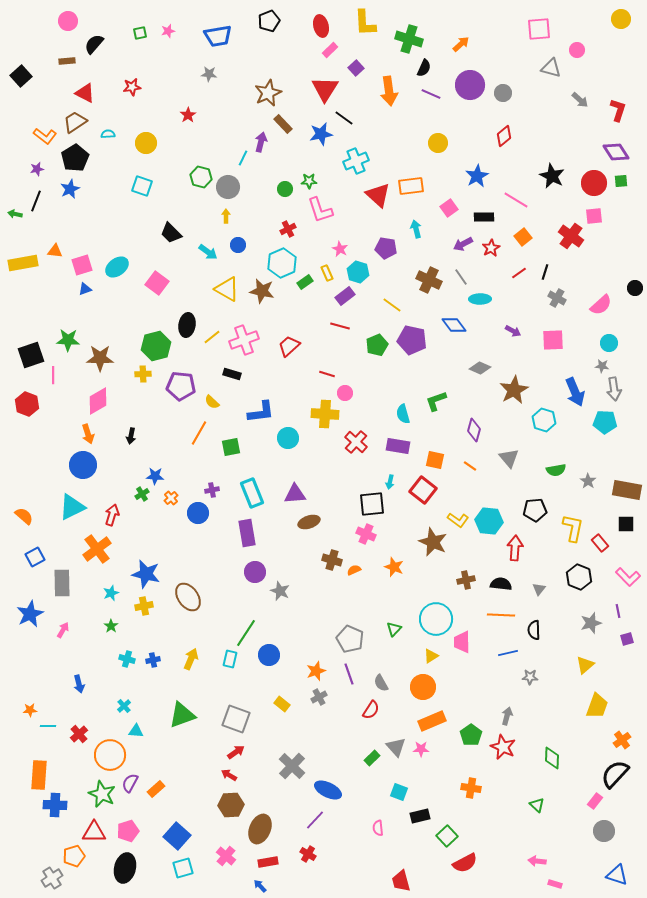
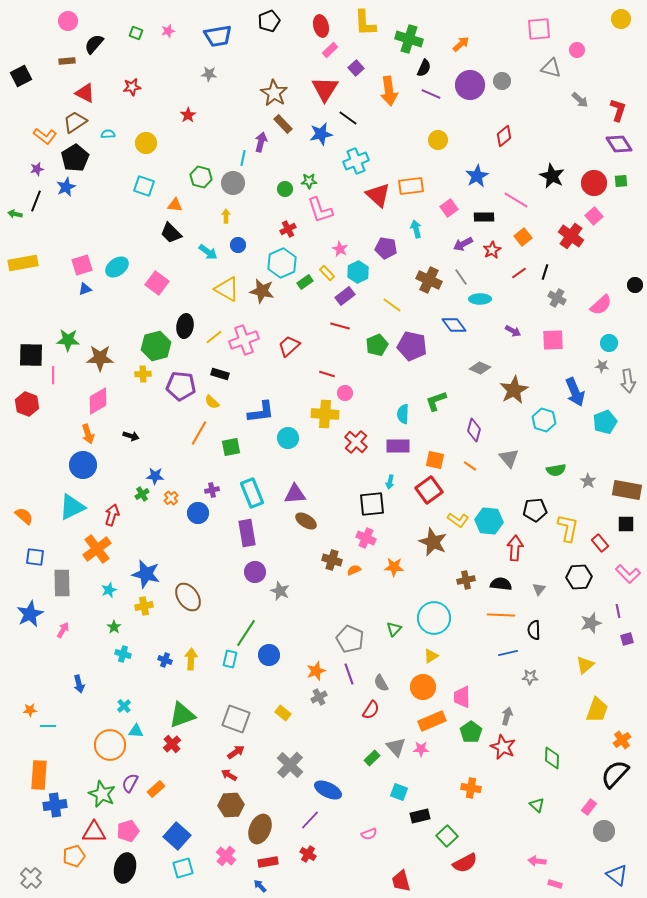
green square at (140, 33): moved 4 px left; rotated 32 degrees clockwise
black square at (21, 76): rotated 15 degrees clockwise
brown star at (268, 93): moved 6 px right; rotated 16 degrees counterclockwise
gray circle at (503, 93): moved 1 px left, 12 px up
black line at (344, 118): moved 4 px right
yellow circle at (438, 143): moved 3 px up
purple diamond at (616, 152): moved 3 px right, 8 px up
cyan line at (243, 158): rotated 14 degrees counterclockwise
cyan square at (142, 186): moved 2 px right
gray circle at (228, 187): moved 5 px right, 4 px up
blue star at (70, 189): moved 4 px left, 2 px up
pink square at (594, 216): rotated 36 degrees counterclockwise
red star at (491, 248): moved 1 px right, 2 px down
orange triangle at (55, 251): moved 120 px right, 46 px up
cyan hexagon at (358, 272): rotated 15 degrees clockwise
yellow rectangle at (327, 273): rotated 21 degrees counterclockwise
black circle at (635, 288): moved 3 px up
black ellipse at (187, 325): moved 2 px left, 1 px down
yellow line at (212, 337): moved 2 px right
purple pentagon at (412, 340): moved 6 px down
black square at (31, 355): rotated 20 degrees clockwise
black rectangle at (232, 374): moved 12 px left
gray arrow at (614, 389): moved 14 px right, 8 px up
cyan semicircle at (403, 414): rotated 18 degrees clockwise
cyan pentagon at (605, 422): rotated 25 degrees counterclockwise
black arrow at (131, 436): rotated 84 degrees counterclockwise
purple rectangle at (398, 446): rotated 10 degrees counterclockwise
red square at (423, 490): moved 6 px right; rotated 16 degrees clockwise
brown ellipse at (309, 522): moved 3 px left, 1 px up; rotated 50 degrees clockwise
yellow L-shape at (573, 528): moved 5 px left
pink cross at (366, 534): moved 4 px down
blue square at (35, 557): rotated 36 degrees clockwise
orange star at (394, 567): rotated 18 degrees counterclockwise
black hexagon at (579, 577): rotated 25 degrees counterclockwise
pink L-shape at (628, 577): moved 3 px up
cyan star at (111, 593): moved 2 px left, 3 px up
cyan circle at (436, 619): moved 2 px left, 1 px up
green star at (111, 626): moved 3 px right, 1 px down
pink trapezoid at (462, 642): moved 55 px down
cyan cross at (127, 659): moved 4 px left, 5 px up
yellow arrow at (191, 659): rotated 20 degrees counterclockwise
blue cross at (153, 660): moved 12 px right; rotated 32 degrees clockwise
yellow rectangle at (282, 704): moved 1 px right, 9 px down
yellow trapezoid at (597, 706): moved 4 px down
red cross at (79, 734): moved 93 px right, 10 px down
green pentagon at (471, 735): moved 3 px up
orange circle at (110, 755): moved 10 px up
gray cross at (292, 766): moved 2 px left, 1 px up
pink rectangle at (595, 801): moved 6 px left, 6 px down
blue cross at (55, 805): rotated 10 degrees counterclockwise
purple line at (315, 820): moved 5 px left
pink semicircle at (378, 828): moved 9 px left, 6 px down; rotated 105 degrees counterclockwise
blue triangle at (617, 875): rotated 20 degrees clockwise
gray cross at (52, 878): moved 21 px left; rotated 15 degrees counterclockwise
